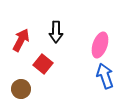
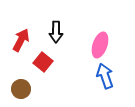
red square: moved 2 px up
